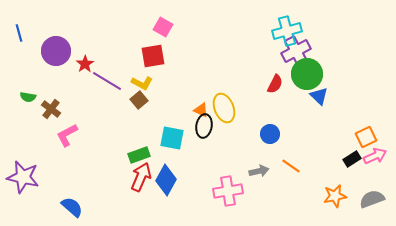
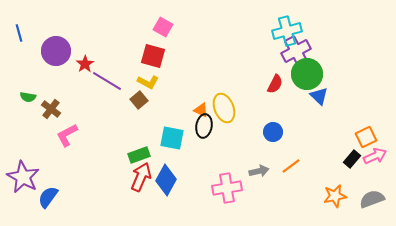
red square: rotated 25 degrees clockwise
yellow L-shape: moved 6 px right, 1 px up
blue circle: moved 3 px right, 2 px up
black rectangle: rotated 18 degrees counterclockwise
orange line: rotated 72 degrees counterclockwise
purple star: rotated 16 degrees clockwise
pink cross: moved 1 px left, 3 px up
blue semicircle: moved 24 px left, 10 px up; rotated 95 degrees counterclockwise
